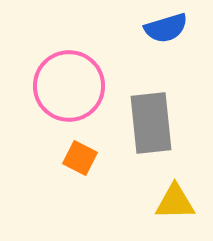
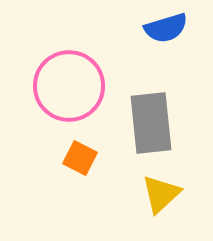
yellow triangle: moved 14 px left, 8 px up; rotated 42 degrees counterclockwise
